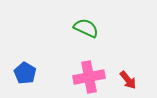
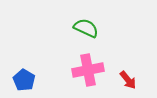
blue pentagon: moved 1 px left, 7 px down
pink cross: moved 1 px left, 7 px up
